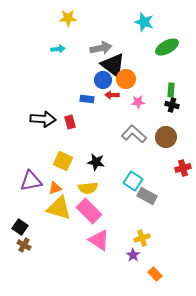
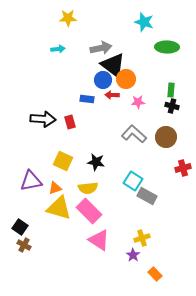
green ellipse: rotated 30 degrees clockwise
black cross: moved 1 px down
